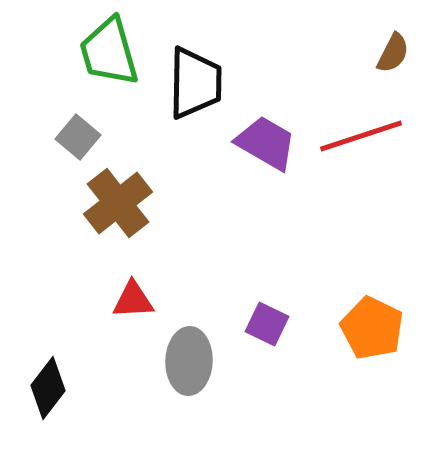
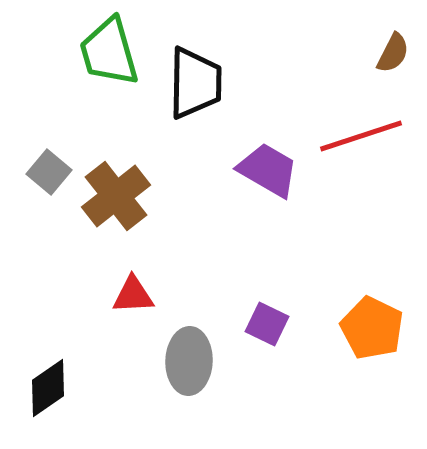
gray square: moved 29 px left, 35 px down
purple trapezoid: moved 2 px right, 27 px down
brown cross: moved 2 px left, 7 px up
red triangle: moved 5 px up
black diamond: rotated 18 degrees clockwise
